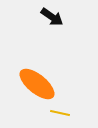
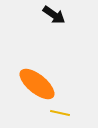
black arrow: moved 2 px right, 2 px up
